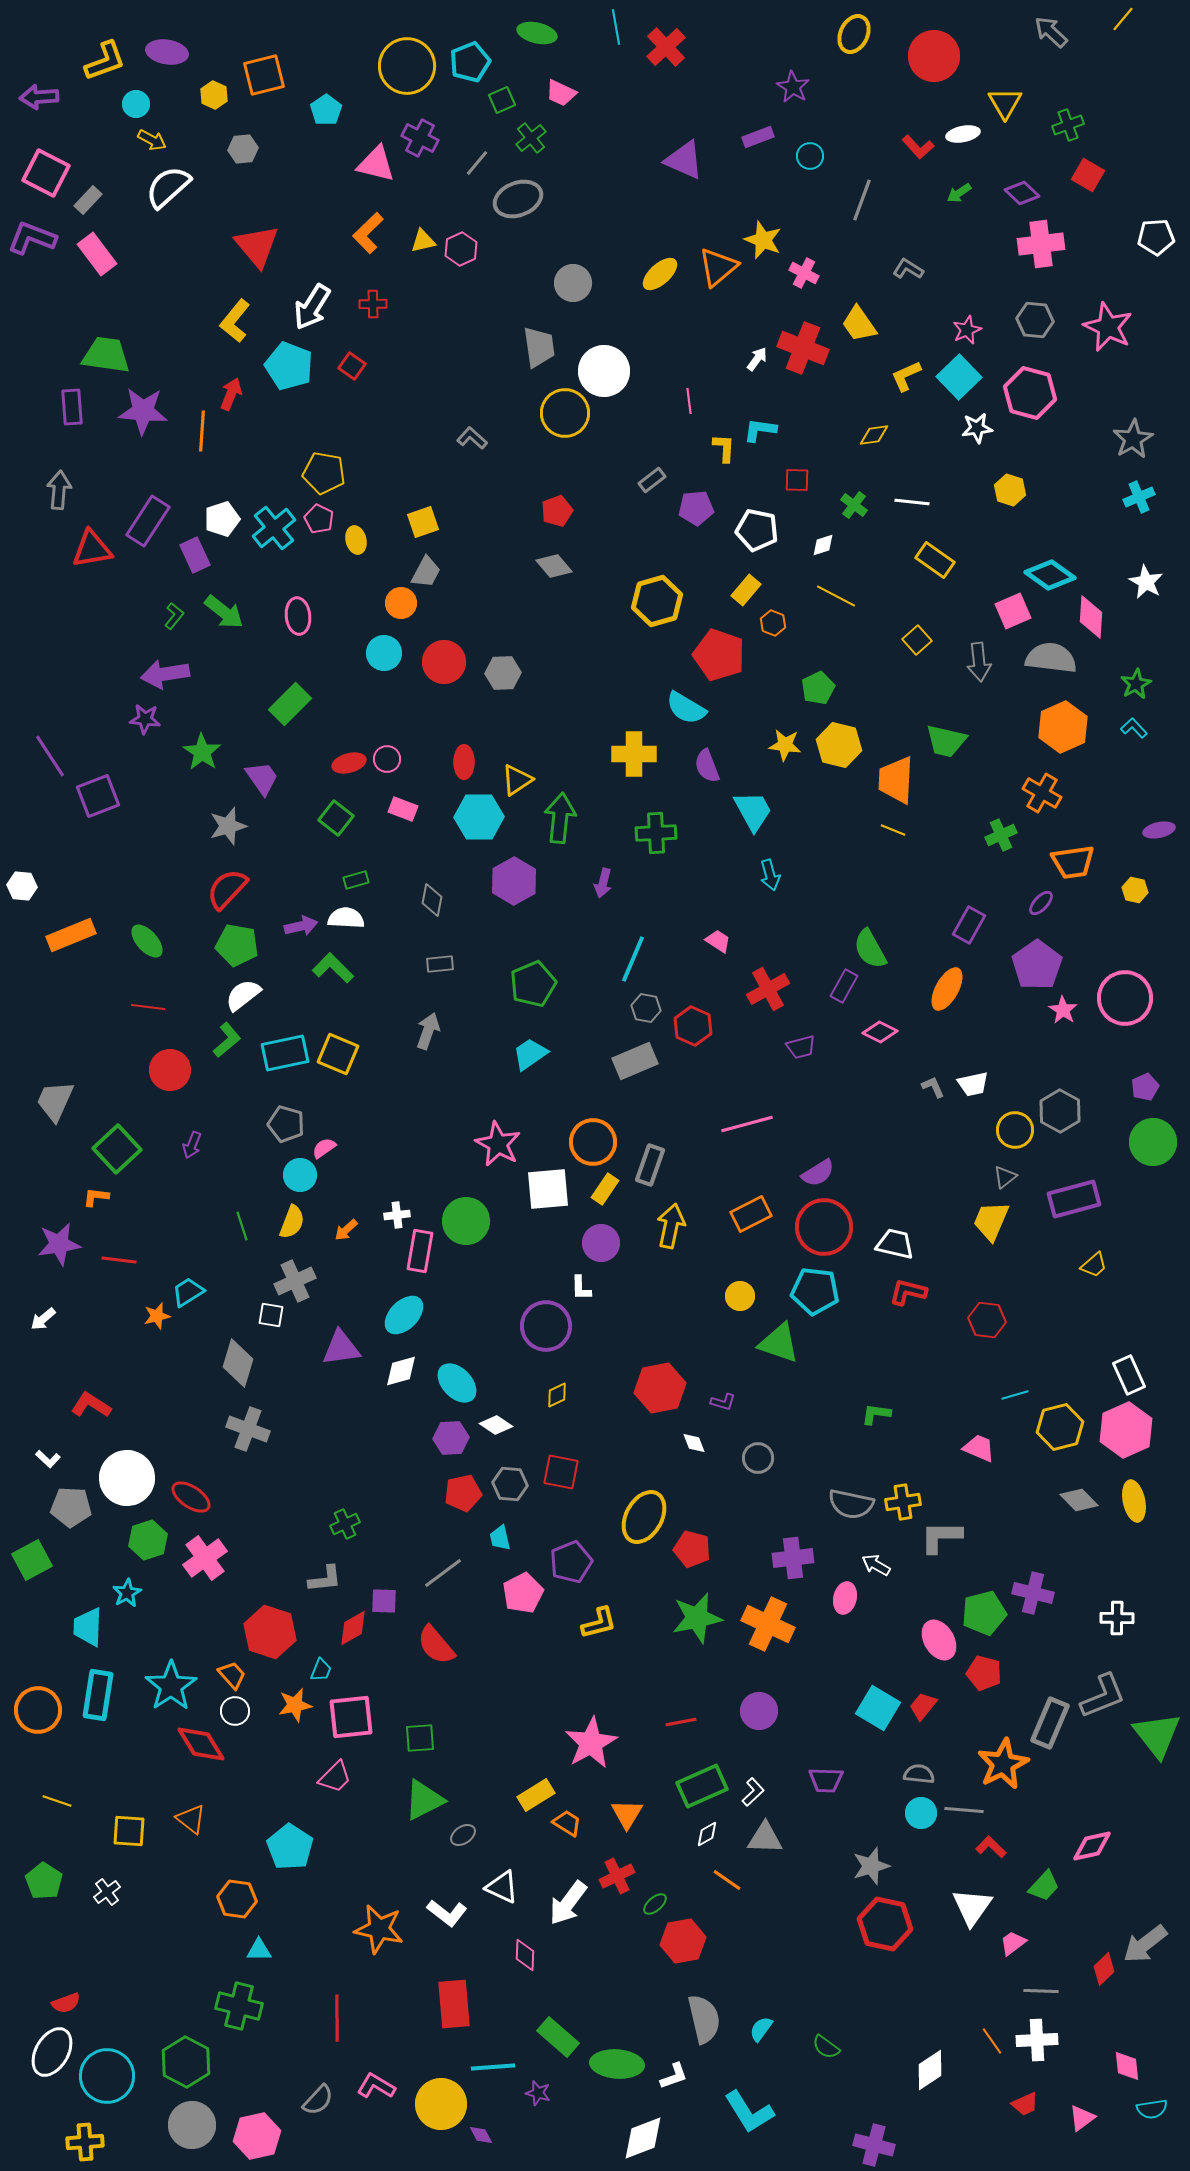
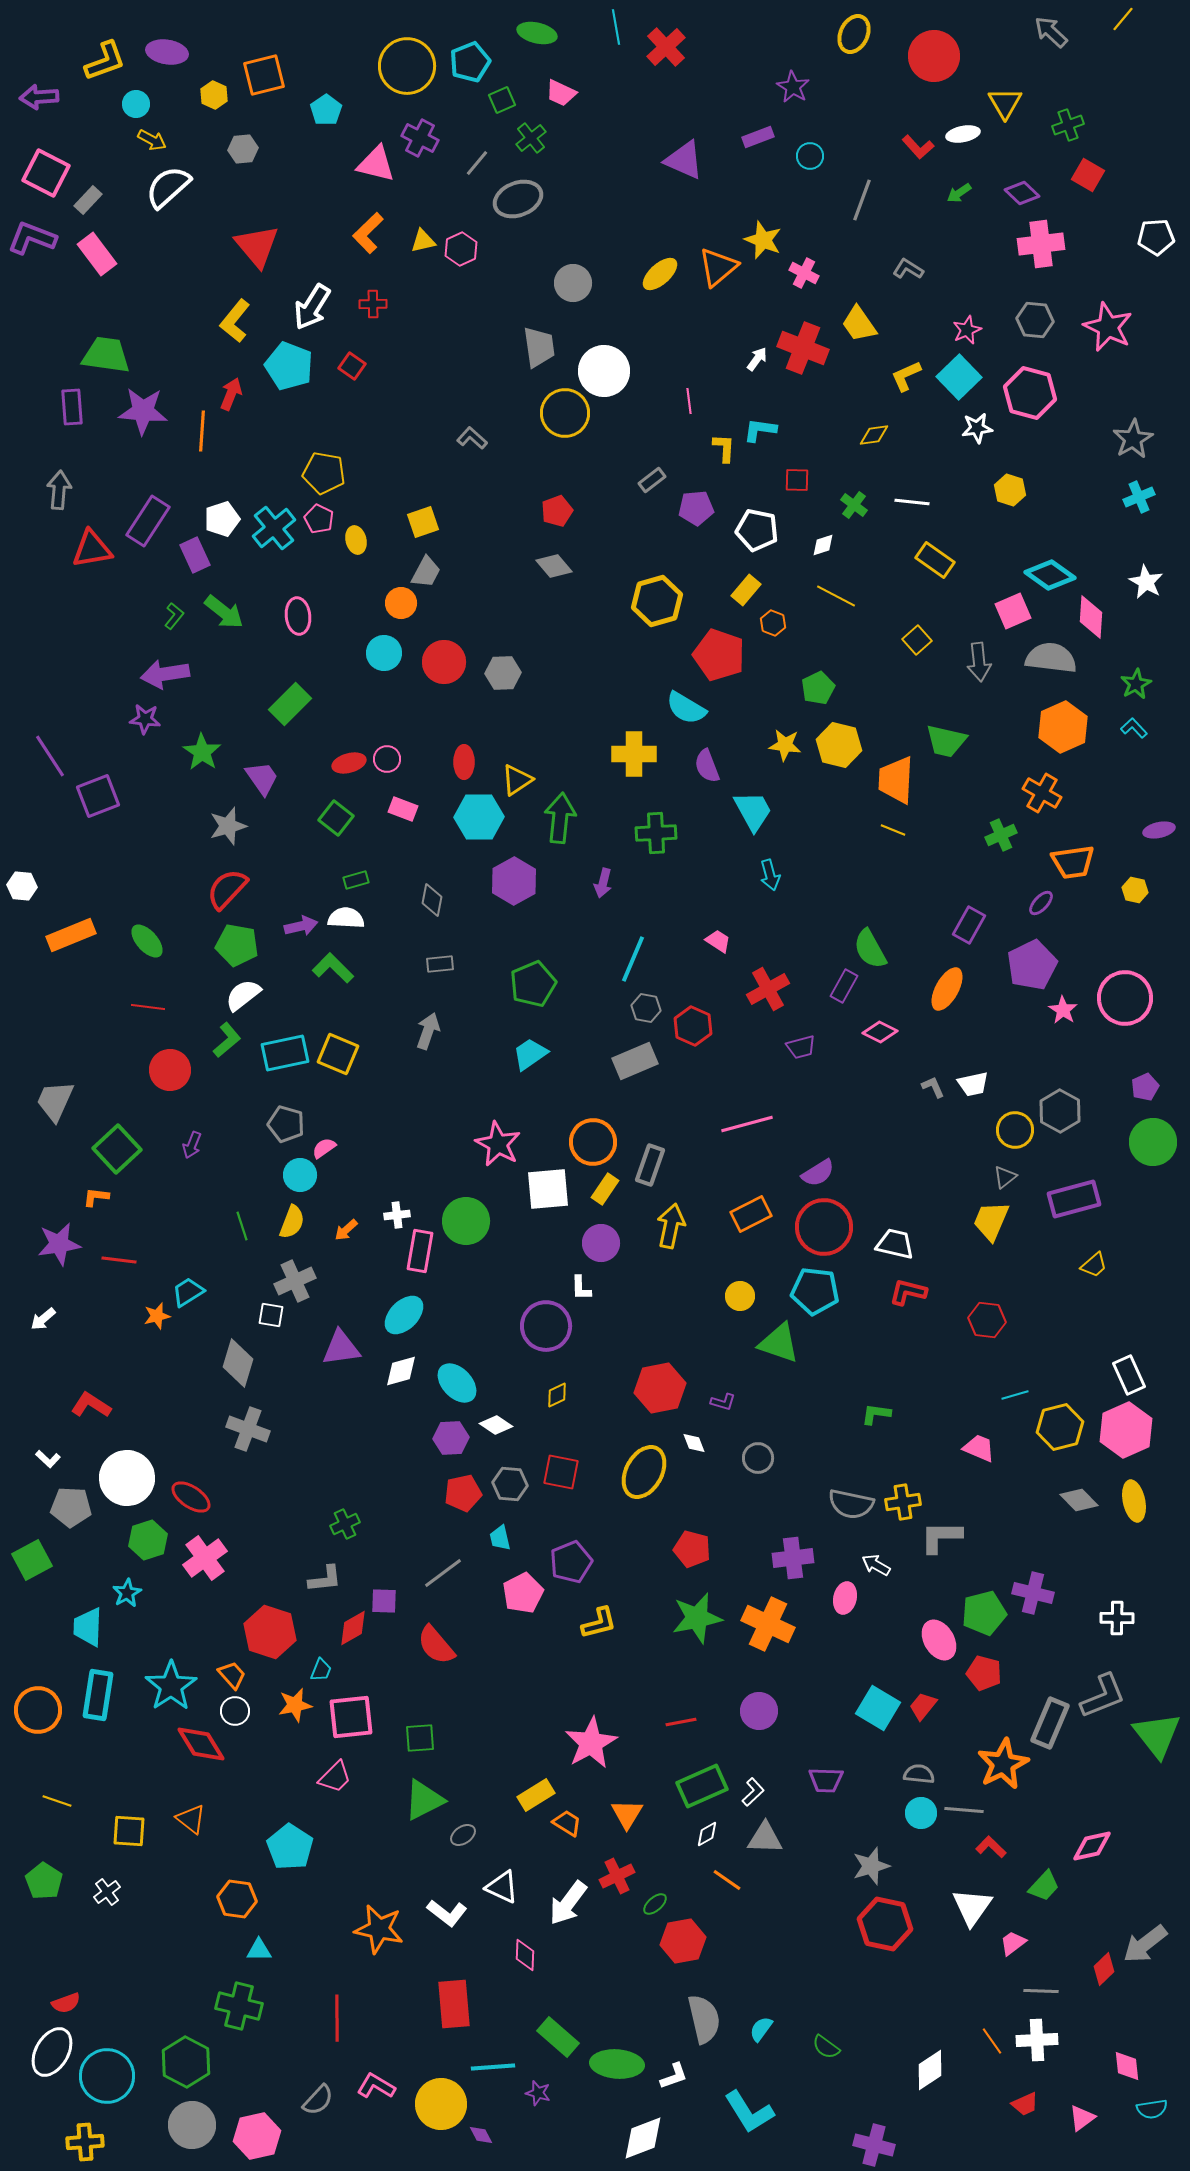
purple pentagon at (1037, 965): moved 5 px left; rotated 9 degrees clockwise
yellow ellipse at (644, 1517): moved 45 px up
